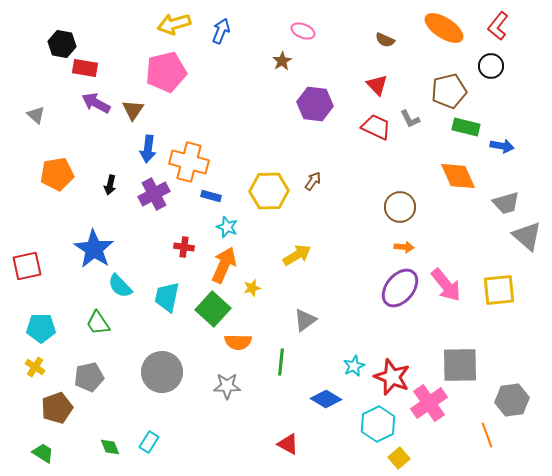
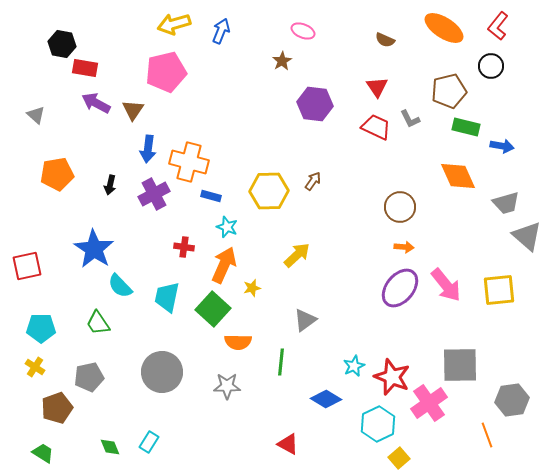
red triangle at (377, 85): moved 2 px down; rotated 10 degrees clockwise
yellow arrow at (297, 255): rotated 12 degrees counterclockwise
